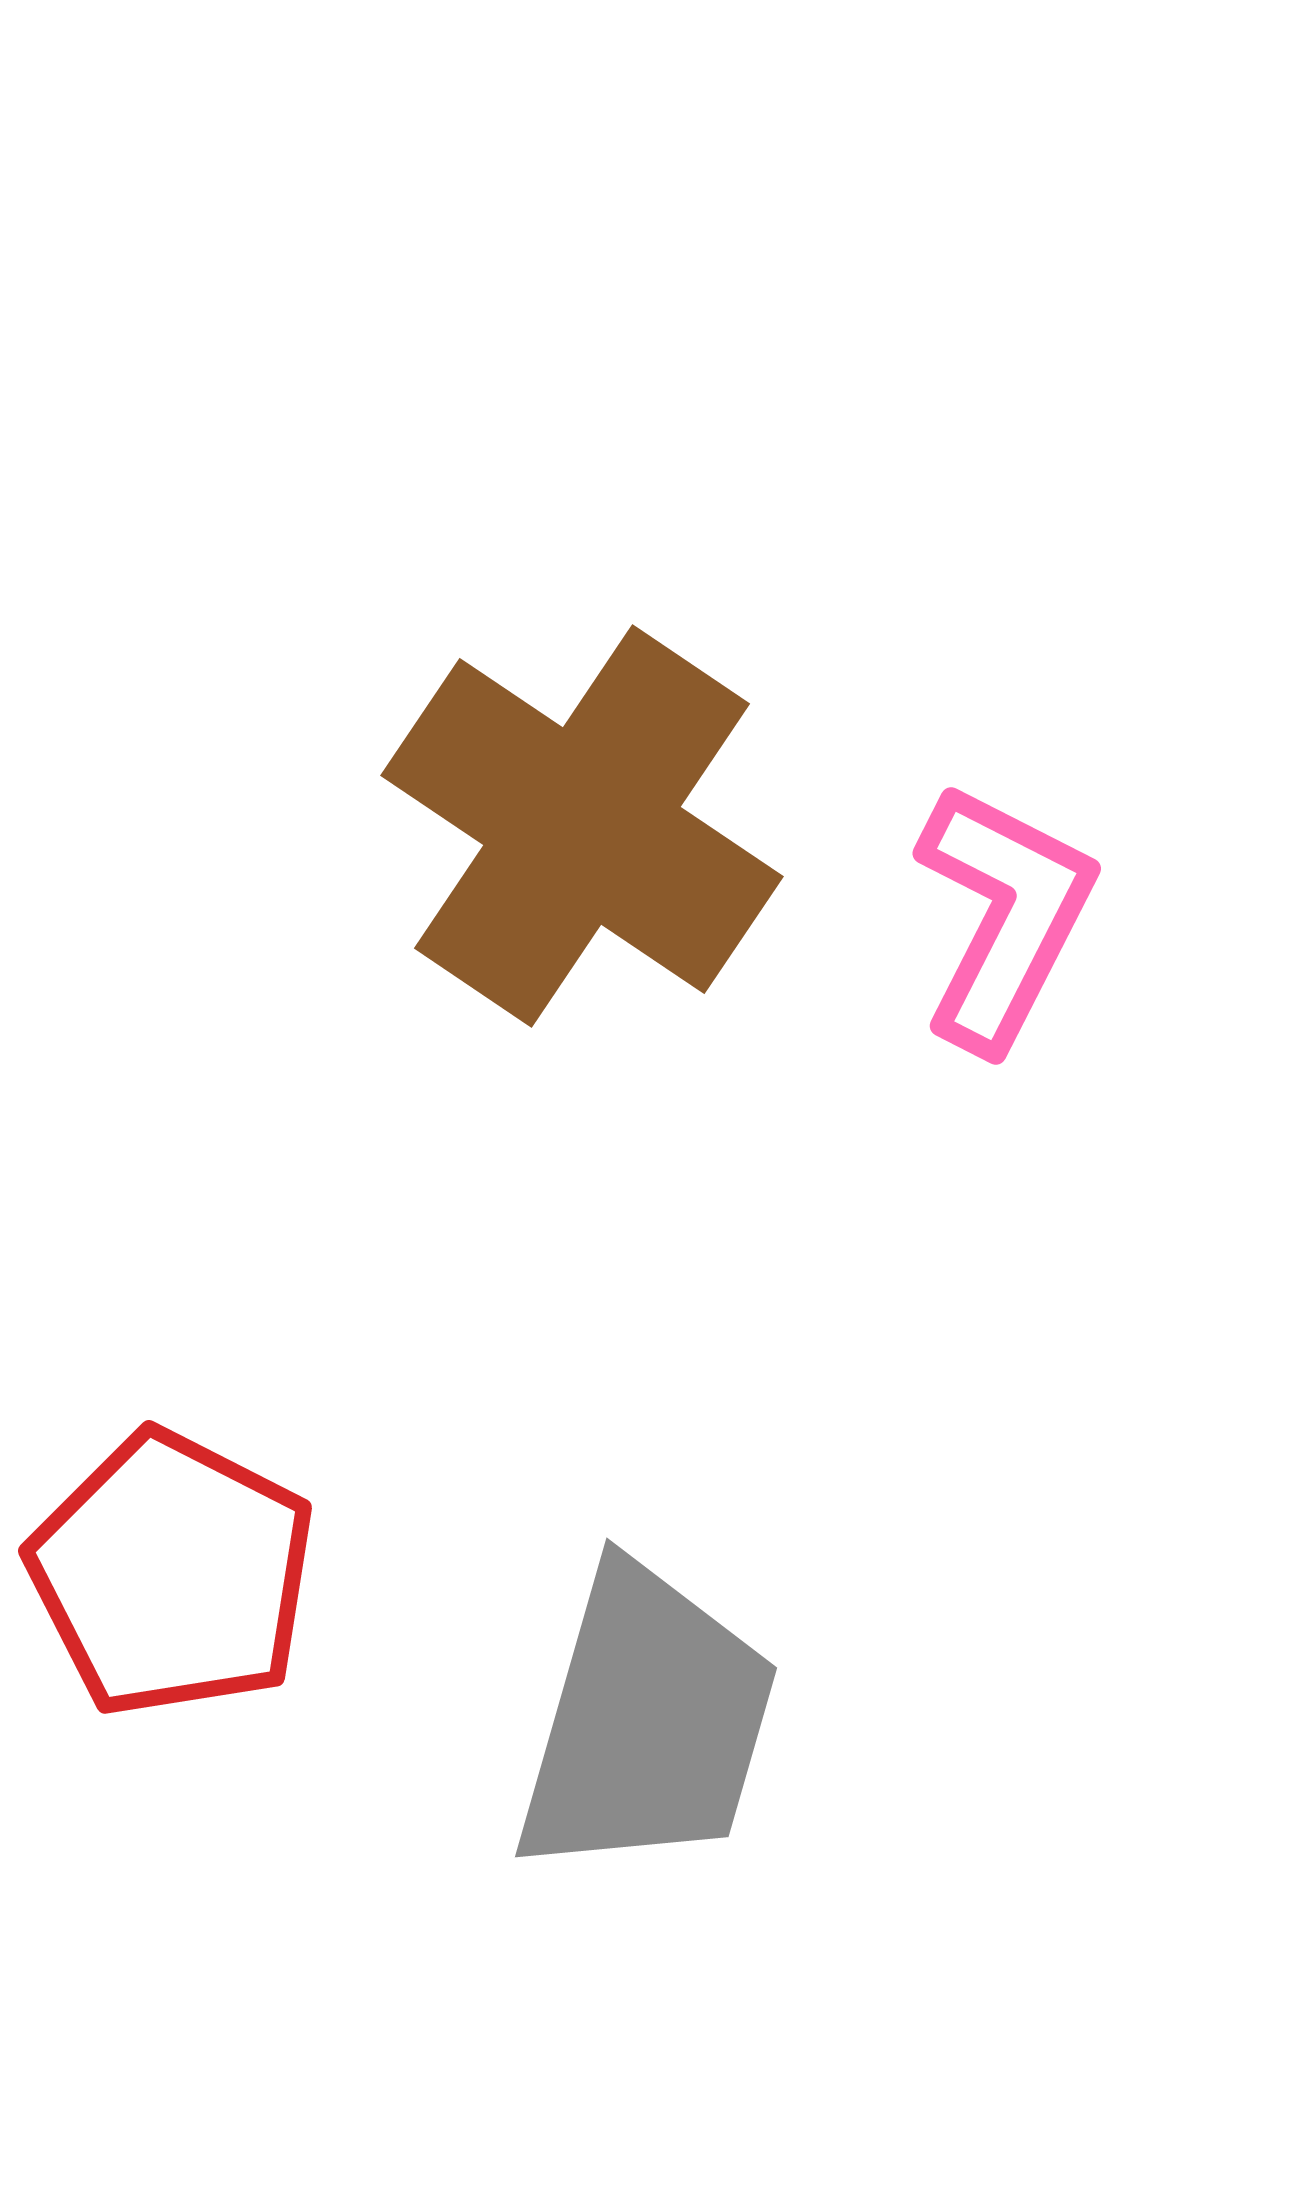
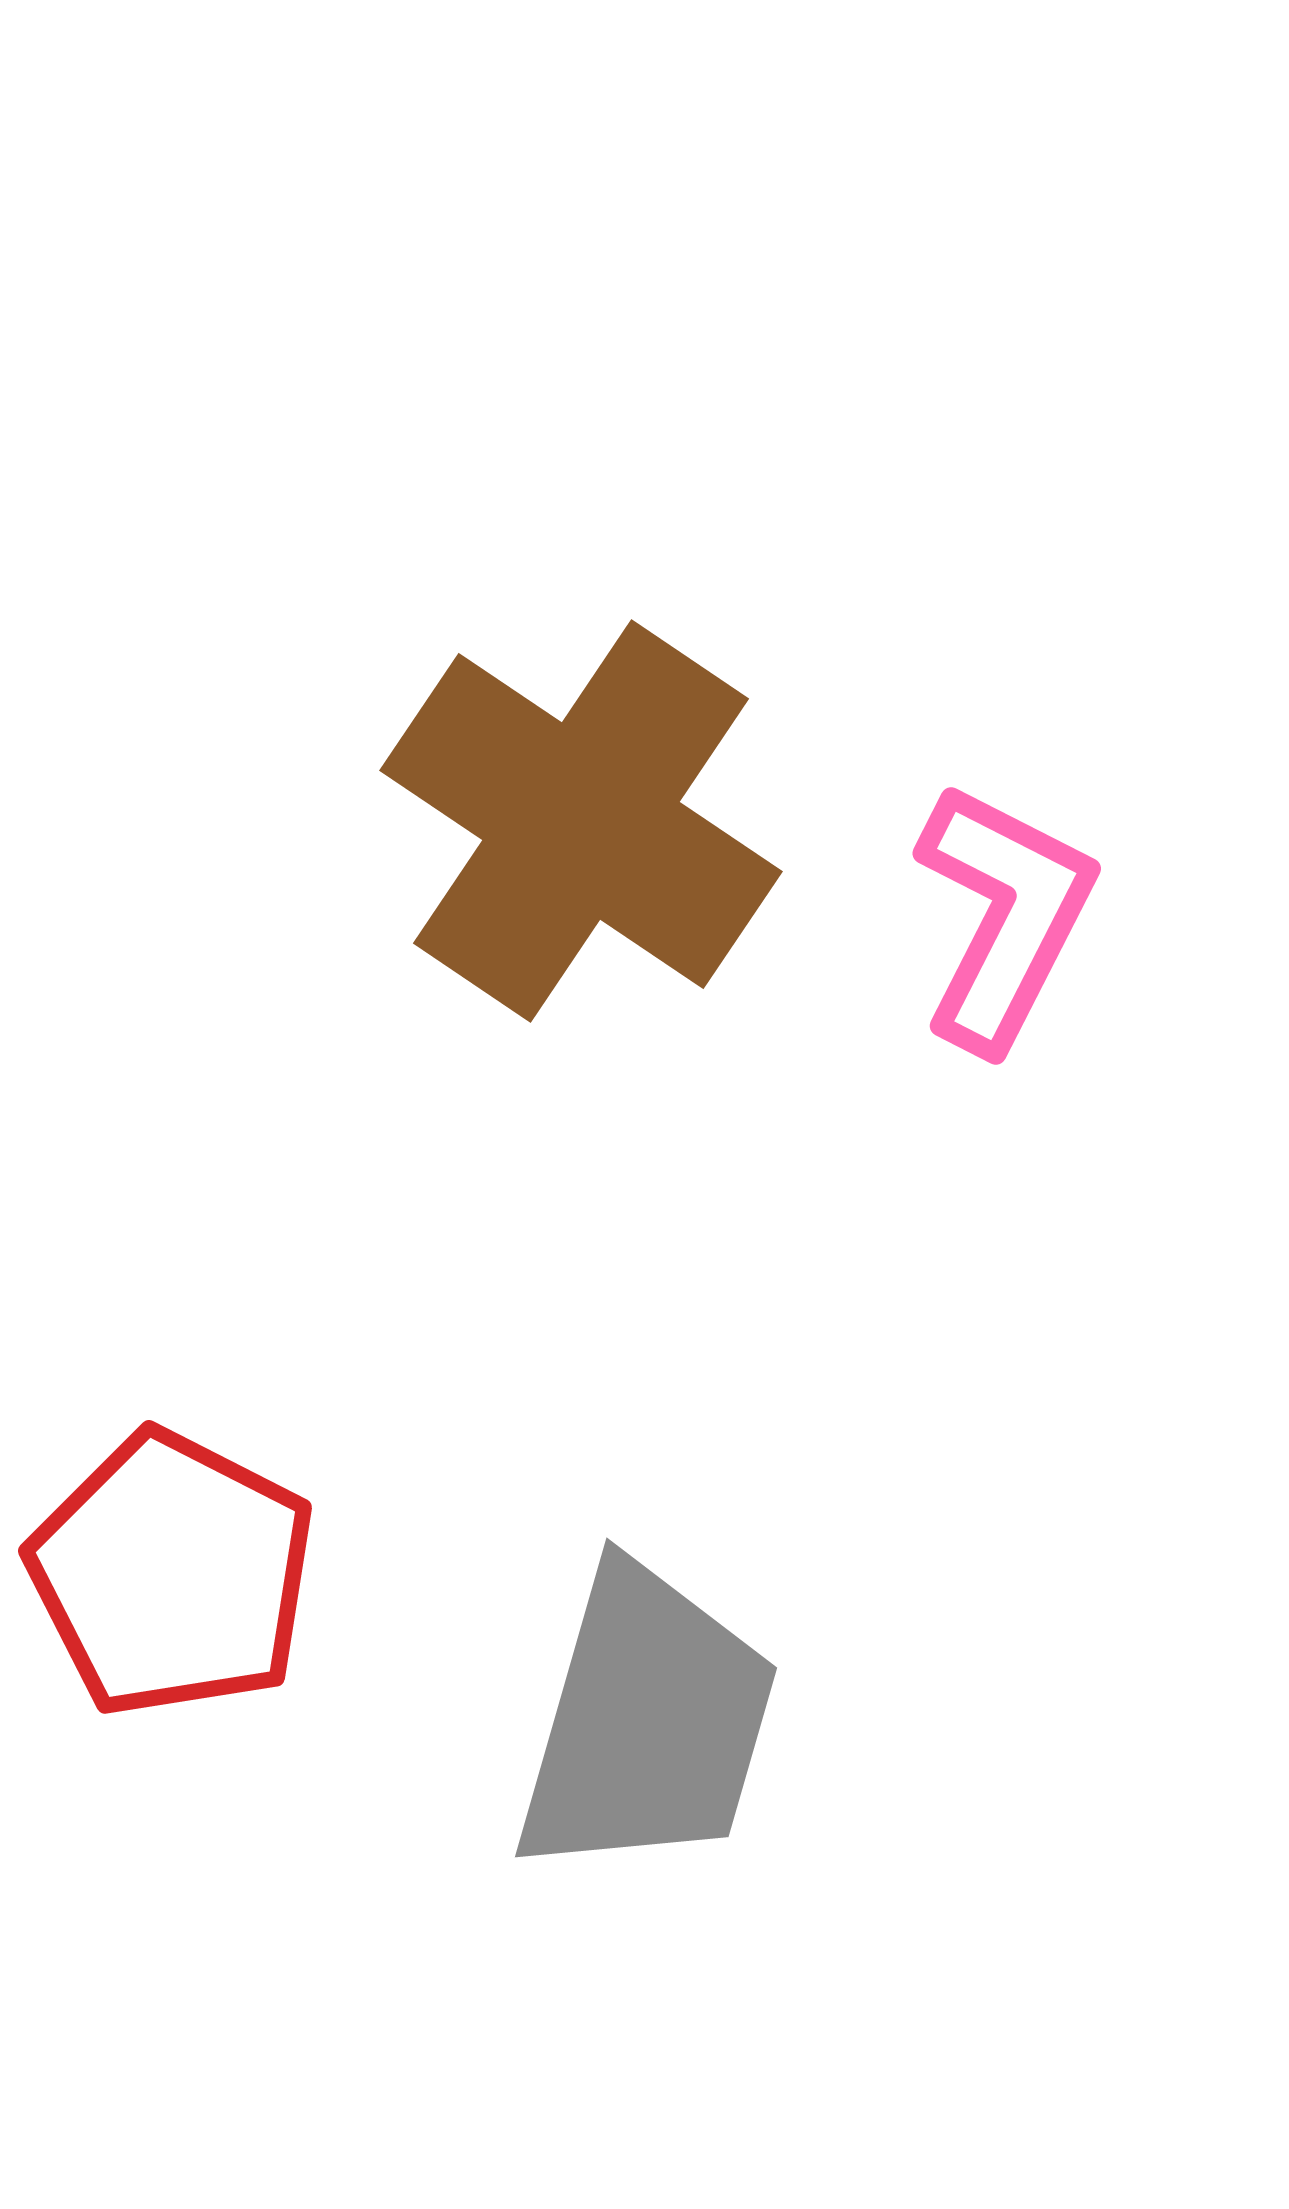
brown cross: moved 1 px left, 5 px up
